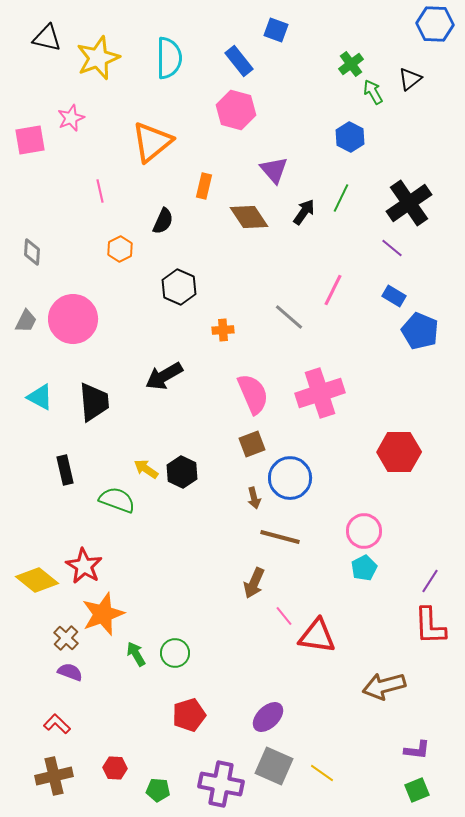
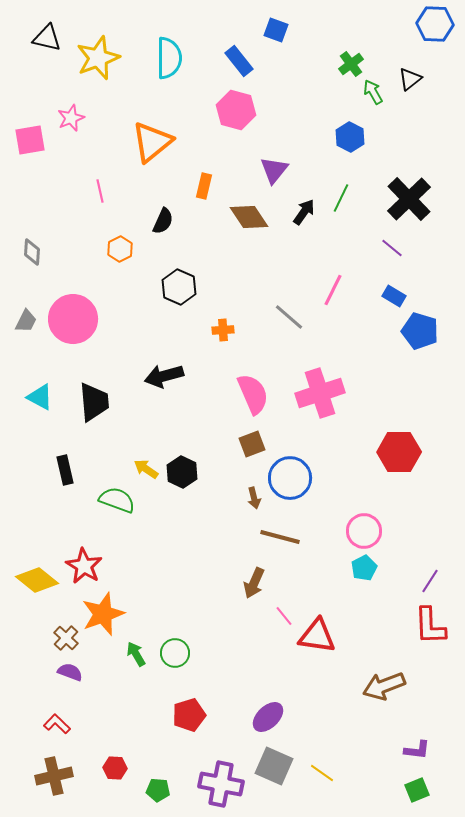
purple triangle at (274, 170): rotated 20 degrees clockwise
black cross at (409, 203): moved 4 px up; rotated 9 degrees counterclockwise
blue pentagon at (420, 331): rotated 6 degrees counterclockwise
black arrow at (164, 376): rotated 15 degrees clockwise
brown arrow at (384, 686): rotated 6 degrees counterclockwise
